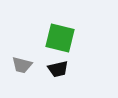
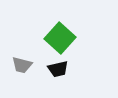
green square: rotated 28 degrees clockwise
